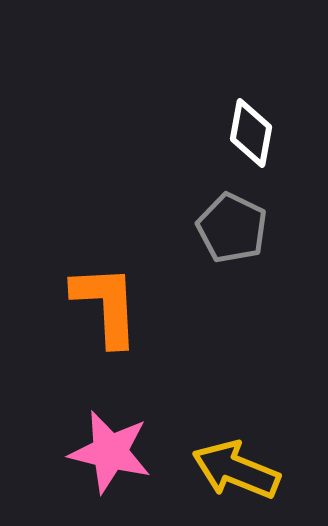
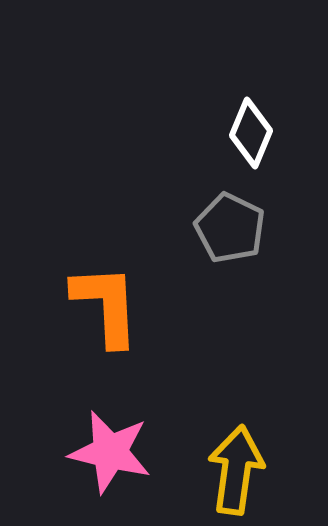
white diamond: rotated 12 degrees clockwise
gray pentagon: moved 2 px left
yellow arrow: rotated 76 degrees clockwise
